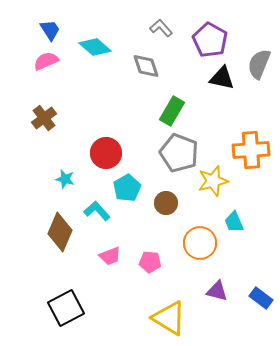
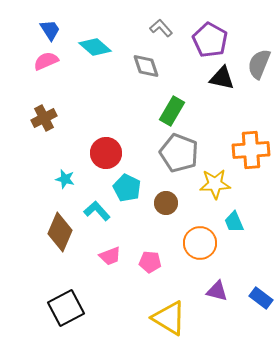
brown cross: rotated 10 degrees clockwise
yellow star: moved 2 px right, 3 px down; rotated 12 degrees clockwise
cyan pentagon: rotated 16 degrees counterclockwise
